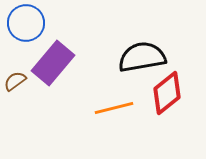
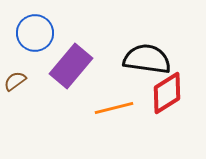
blue circle: moved 9 px right, 10 px down
black semicircle: moved 5 px right, 2 px down; rotated 18 degrees clockwise
purple rectangle: moved 18 px right, 3 px down
red diamond: rotated 6 degrees clockwise
